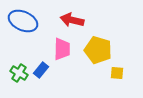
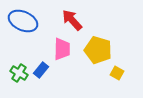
red arrow: rotated 35 degrees clockwise
yellow square: rotated 24 degrees clockwise
